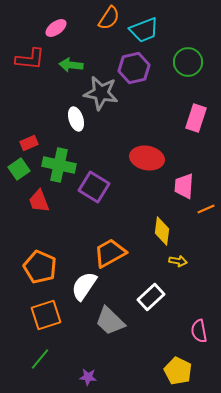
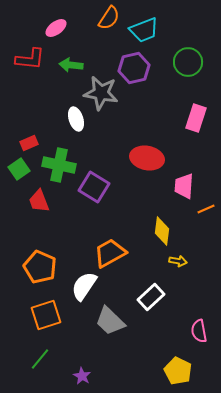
purple star: moved 6 px left, 1 px up; rotated 24 degrees clockwise
